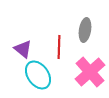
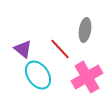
red line: moved 1 px right, 2 px down; rotated 45 degrees counterclockwise
pink cross: moved 3 px left, 5 px down; rotated 12 degrees clockwise
